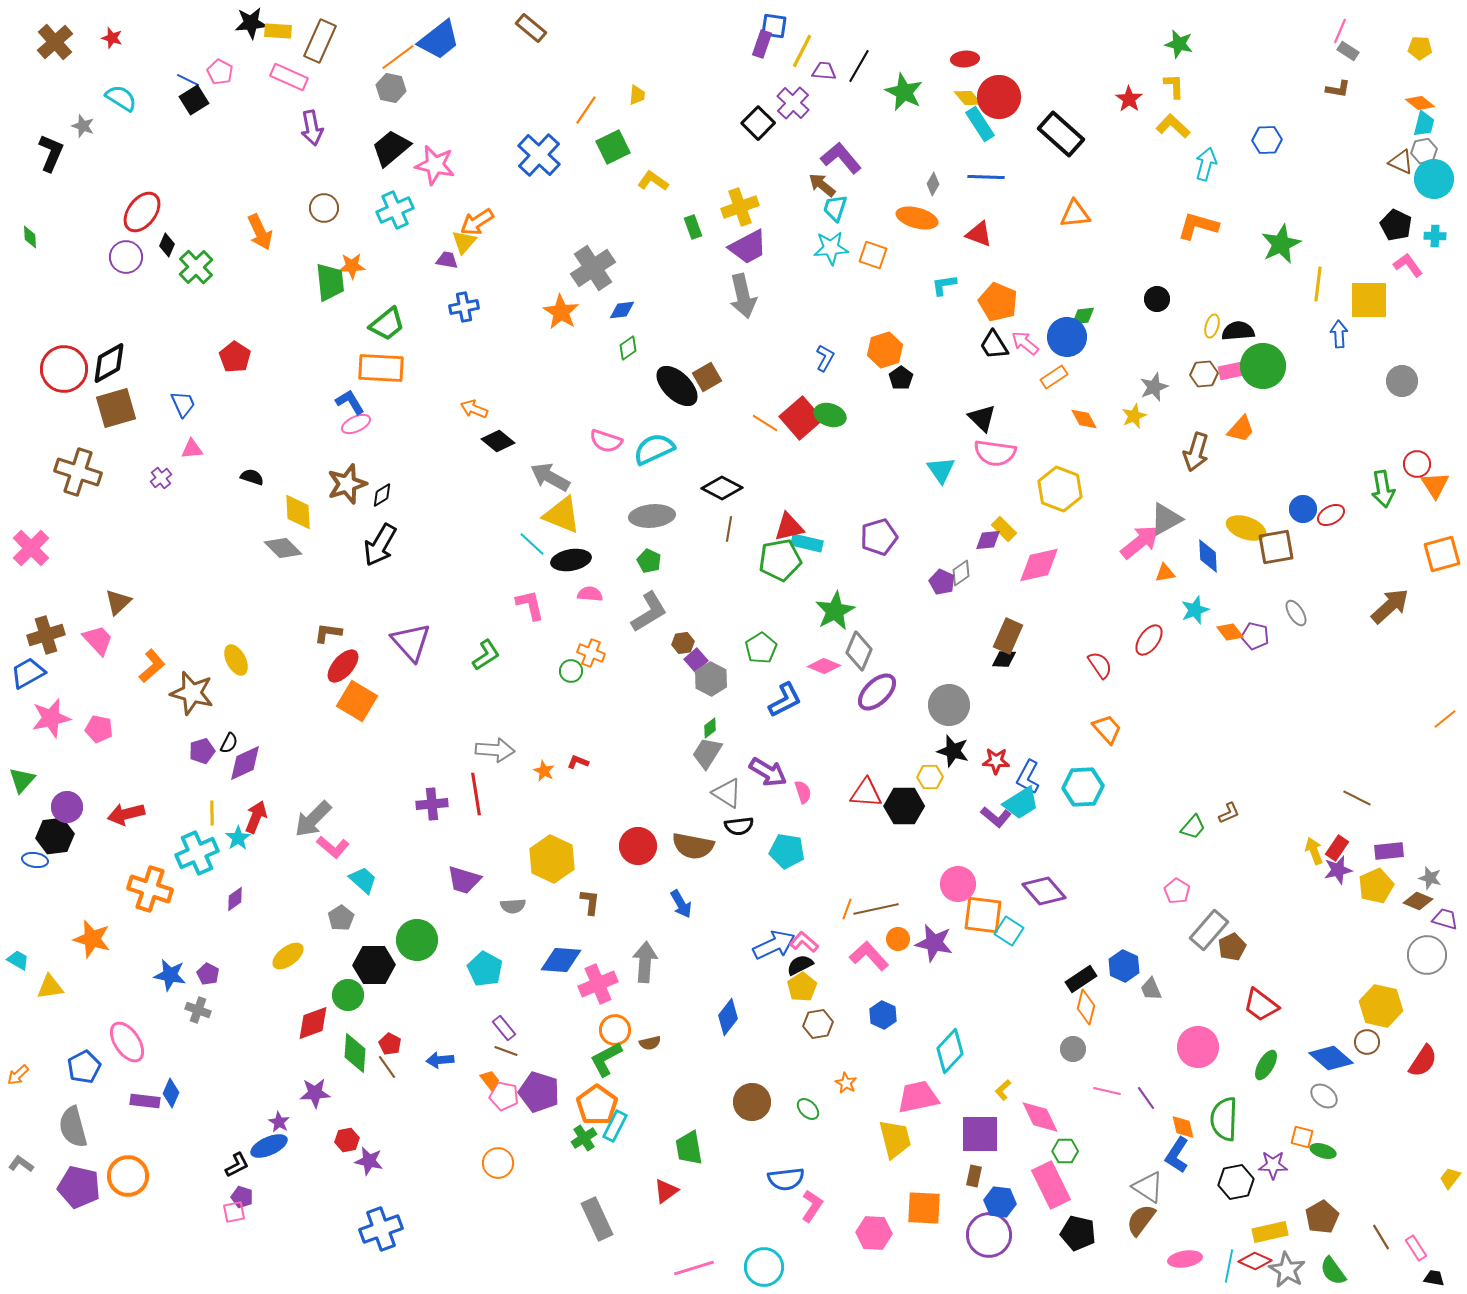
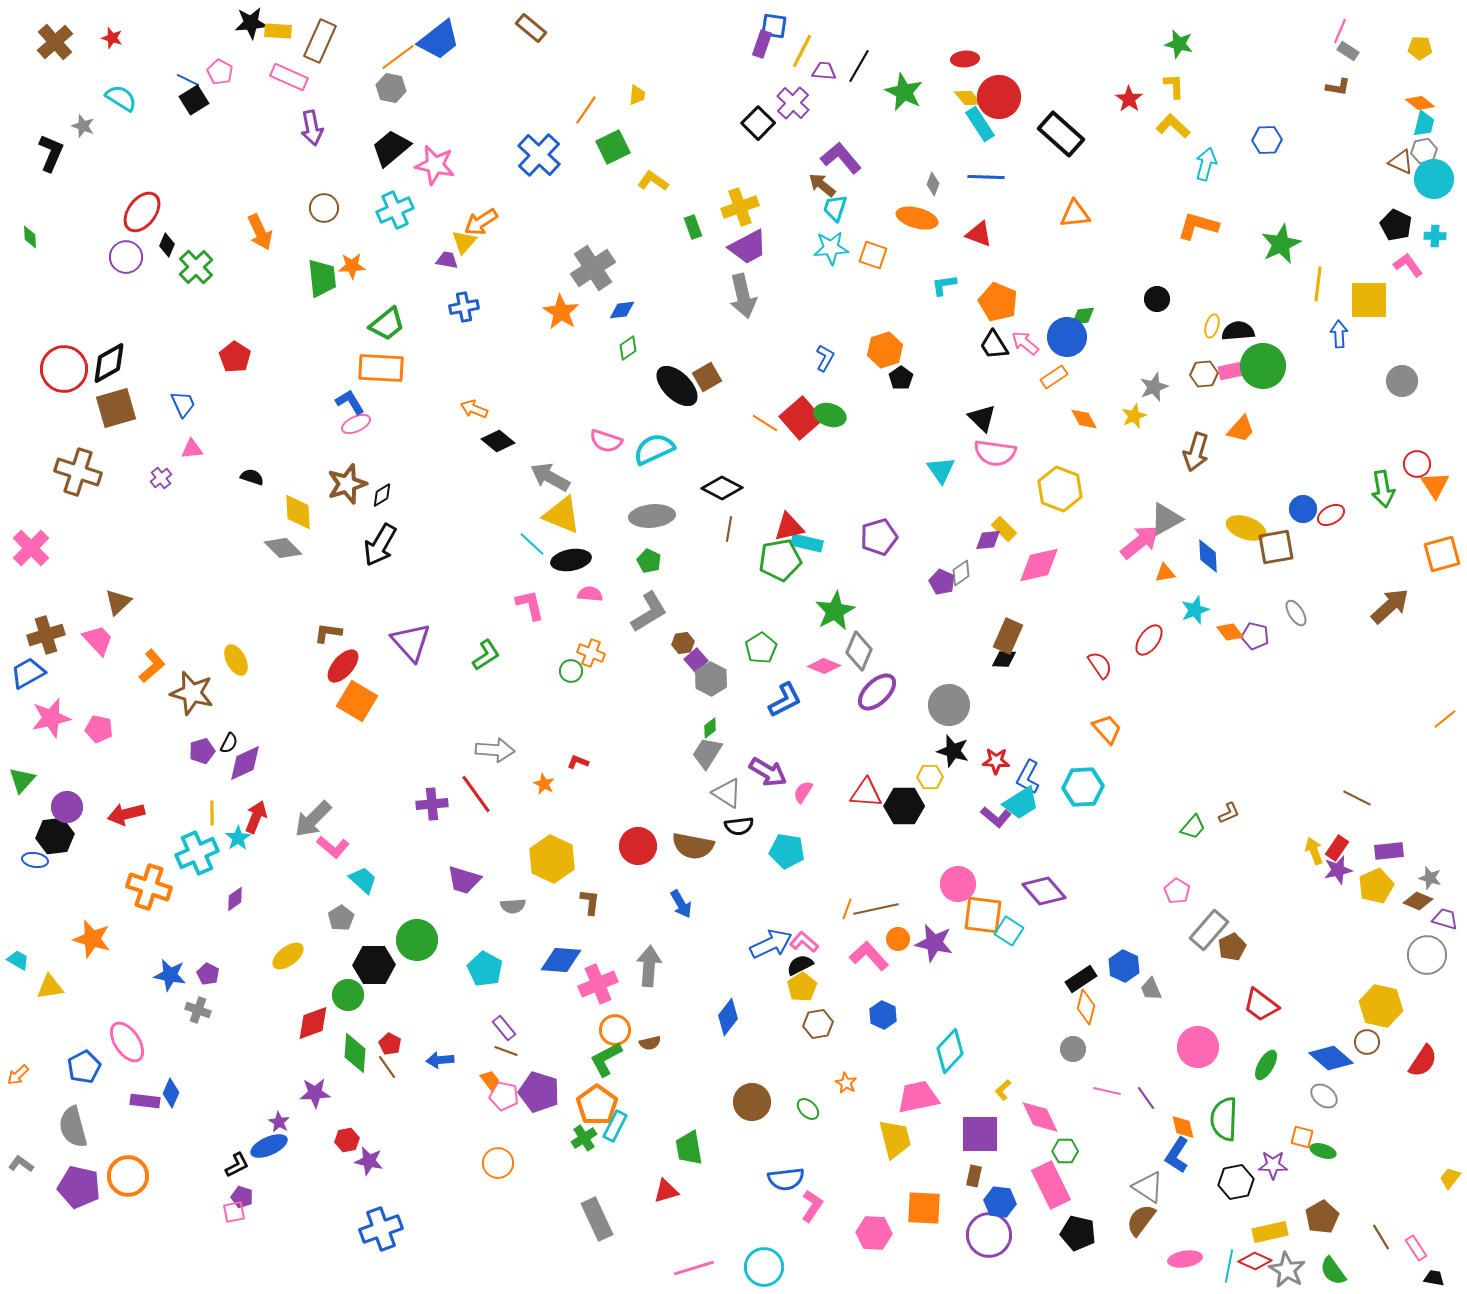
brown L-shape at (1338, 89): moved 2 px up
gray diamond at (933, 184): rotated 10 degrees counterclockwise
orange arrow at (477, 222): moved 4 px right
green trapezoid at (330, 282): moved 8 px left, 4 px up
orange star at (544, 771): moved 13 px down
pink semicircle at (803, 792): rotated 130 degrees counterclockwise
red line at (476, 794): rotated 27 degrees counterclockwise
orange cross at (150, 889): moved 1 px left, 2 px up
blue arrow at (774, 945): moved 3 px left, 1 px up
gray arrow at (645, 962): moved 4 px right, 4 px down
red triangle at (666, 1191): rotated 20 degrees clockwise
